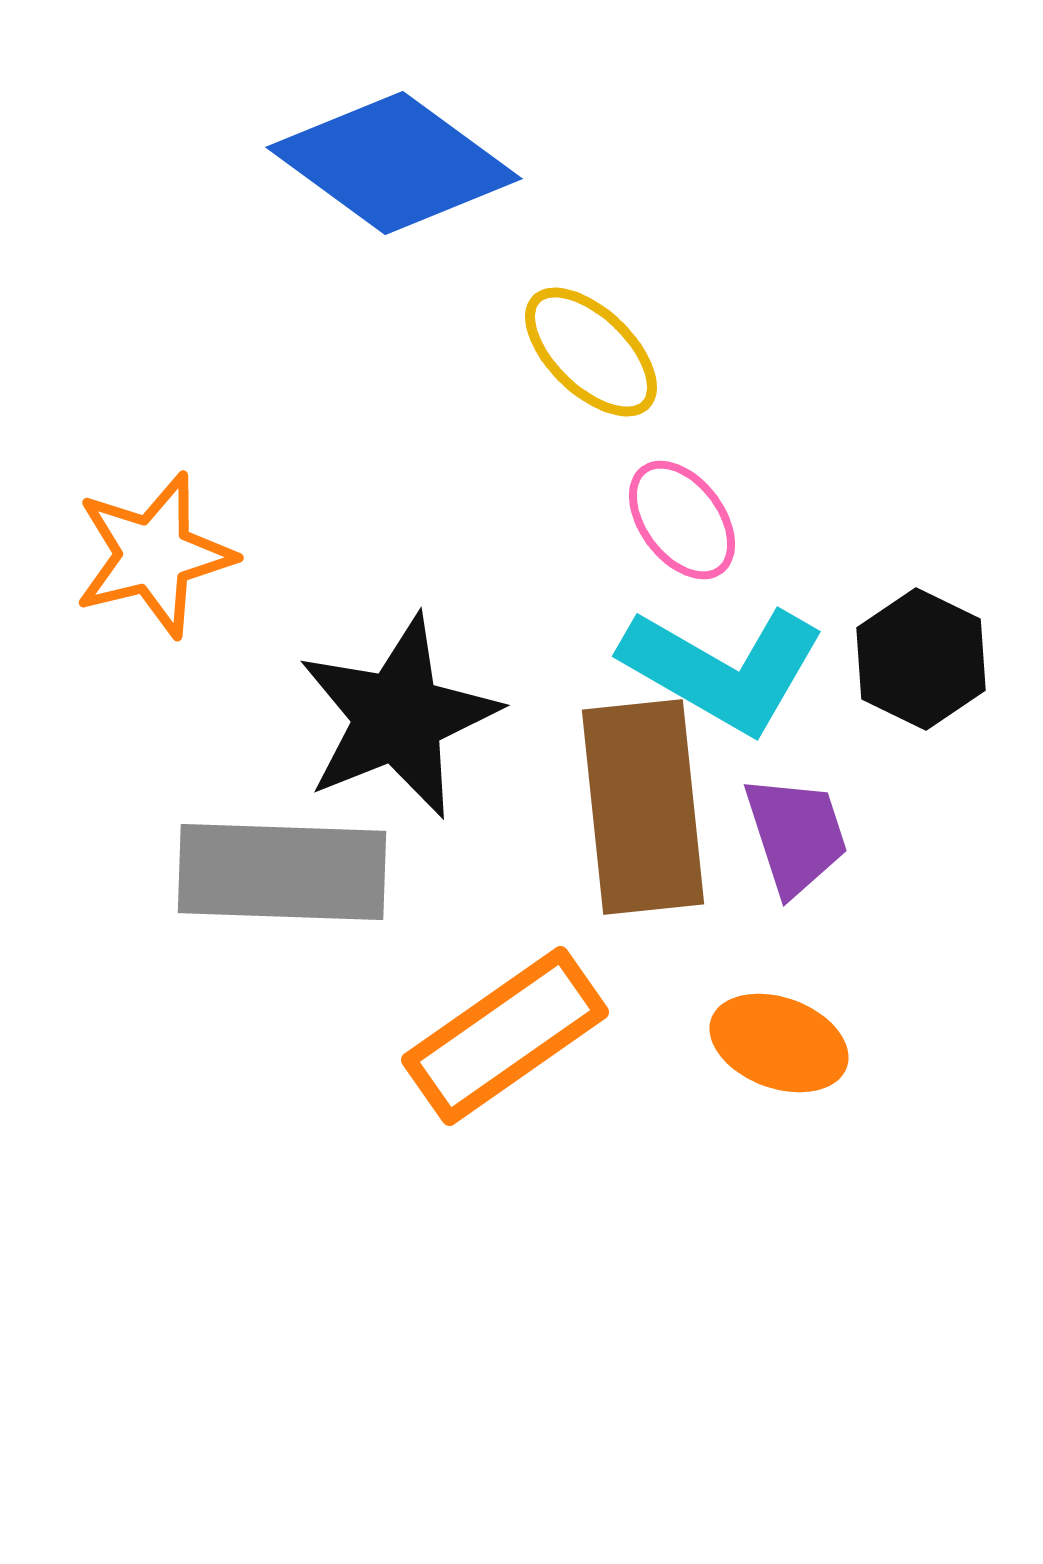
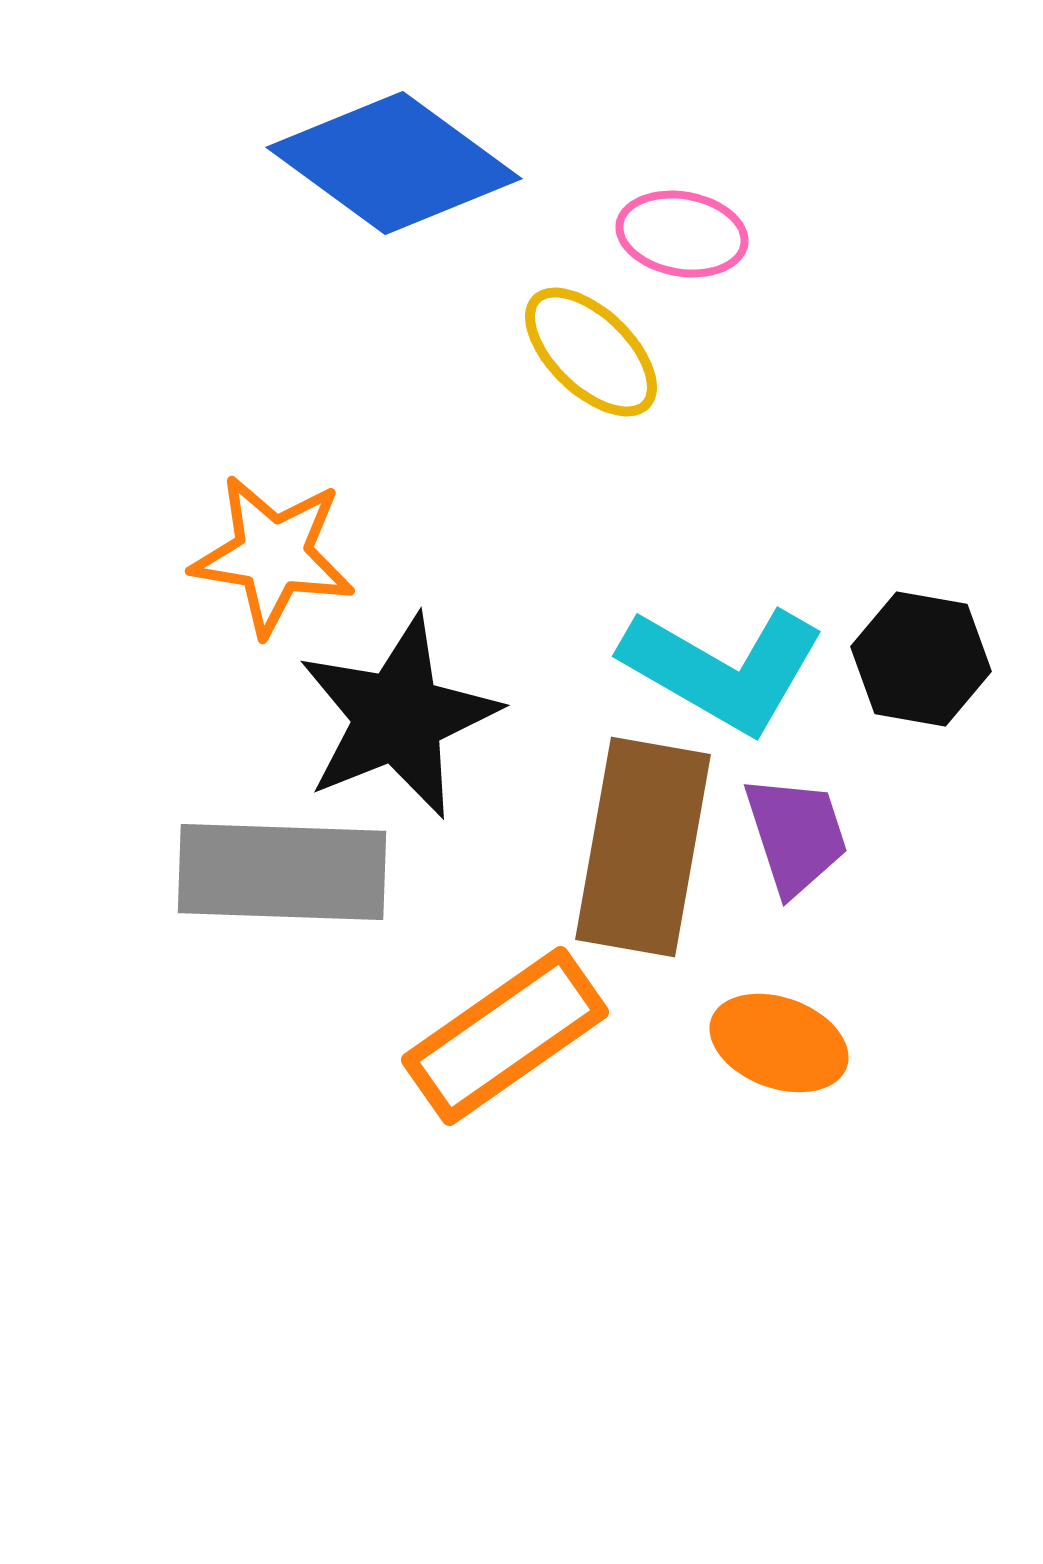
pink ellipse: moved 286 px up; rotated 43 degrees counterclockwise
orange star: moved 119 px right; rotated 23 degrees clockwise
black hexagon: rotated 16 degrees counterclockwise
brown rectangle: moved 40 px down; rotated 16 degrees clockwise
